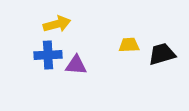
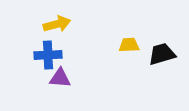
purple triangle: moved 16 px left, 13 px down
